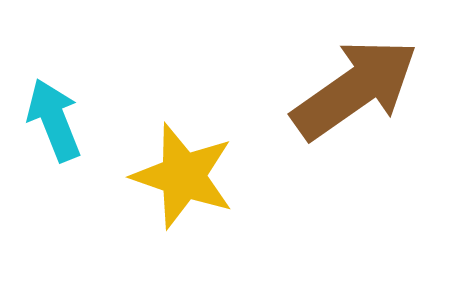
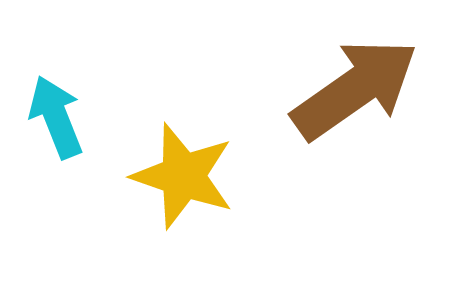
cyan arrow: moved 2 px right, 3 px up
